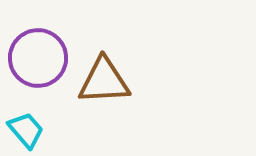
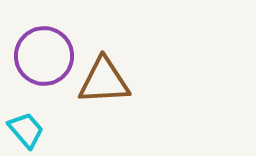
purple circle: moved 6 px right, 2 px up
